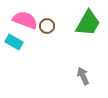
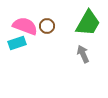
pink semicircle: moved 6 px down
cyan rectangle: moved 3 px right, 1 px down; rotated 48 degrees counterclockwise
gray arrow: moved 22 px up
